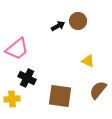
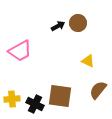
brown circle: moved 2 px down
pink trapezoid: moved 3 px right, 2 px down; rotated 10 degrees clockwise
black cross: moved 8 px right, 26 px down
